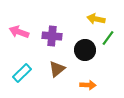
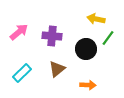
pink arrow: rotated 120 degrees clockwise
black circle: moved 1 px right, 1 px up
